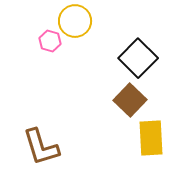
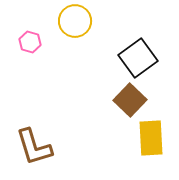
pink hexagon: moved 20 px left, 1 px down
black square: rotated 9 degrees clockwise
brown L-shape: moved 7 px left
